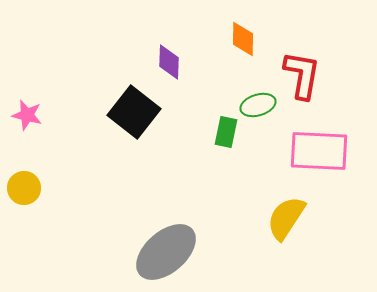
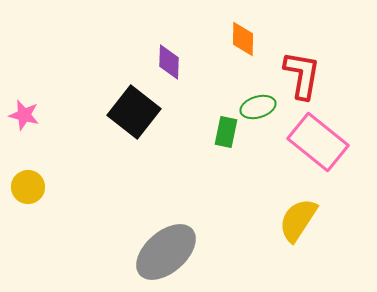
green ellipse: moved 2 px down
pink star: moved 3 px left
pink rectangle: moved 1 px left, 9 px up; rotated 36 degrees clockwise
yellow circle: moved 4 px right, 1 px up
yellow semicircle: moved 12 px right, 2 px down
